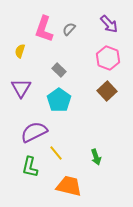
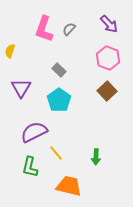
yellow semicircle: moved 10 px left
green arrow: rotated 21 degrees clockwise
